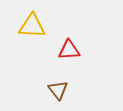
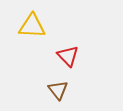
red triangle: moved 1 px left, 6 px down; rotated 50 degrees clockwise
